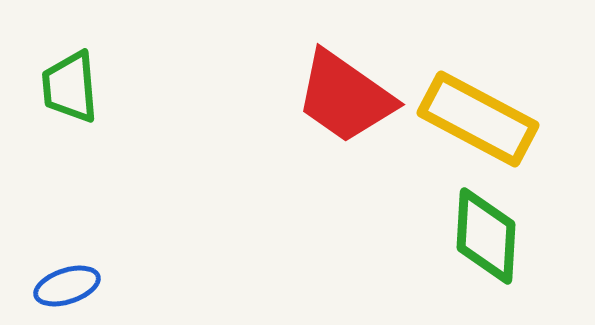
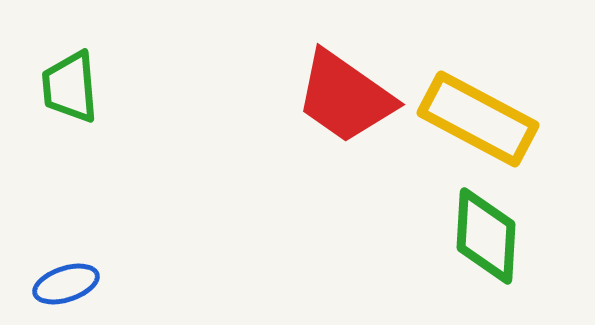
blue ellipse: moved 1 px left, 2 px up
